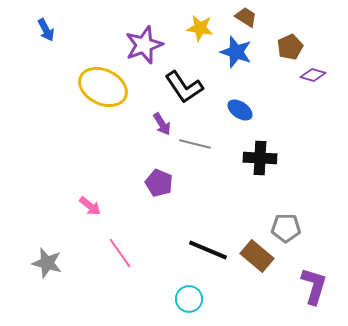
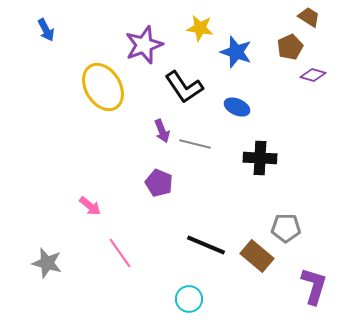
brown trapezoid: moved 63 px right
yellow ellipse: rotated 33 degrees clockwise
blue ellipse: moved 3 px left, 3 px up; rotated 10 degrees counterclockwise
purple arrow: moved 7 px down; rotated 10 degrees clockwise
black line: moved 2 px left, 5 px up
